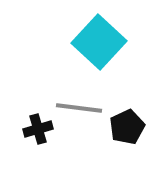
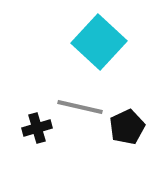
gray line: moved 1 px right, 1 px up; rotated 6 degrees clockwise
black cross: moved 1 px left, 1 px up
